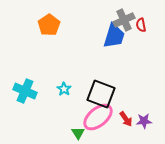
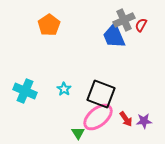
red semicircle: rotated 40 degrees clockwise
blue trapezoid: rotated 140 degrees clockwise
